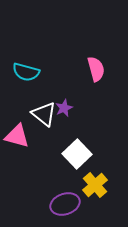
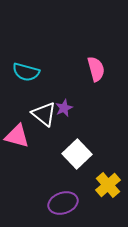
yellow cross: moved 13 px right
purple ellipse: moved 2 px left, 1 px up
